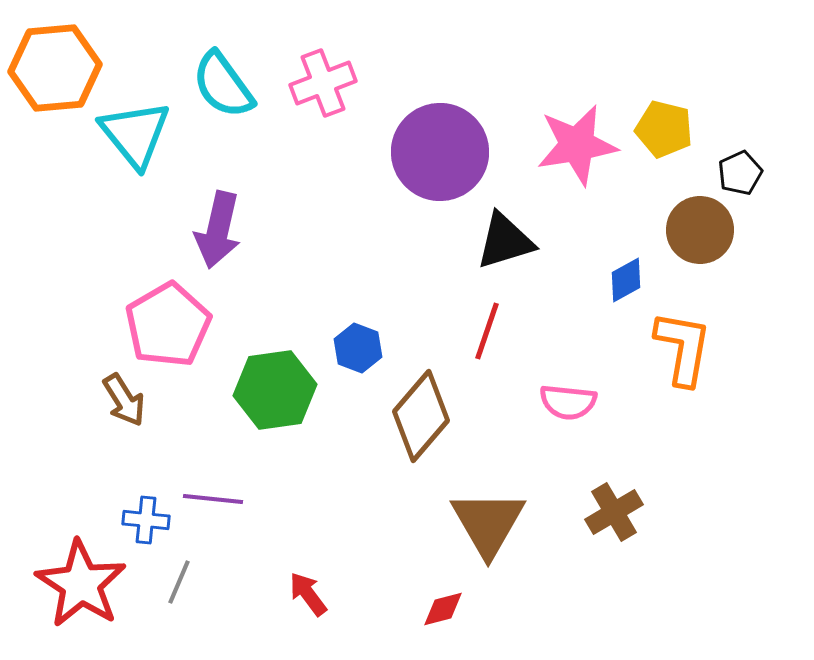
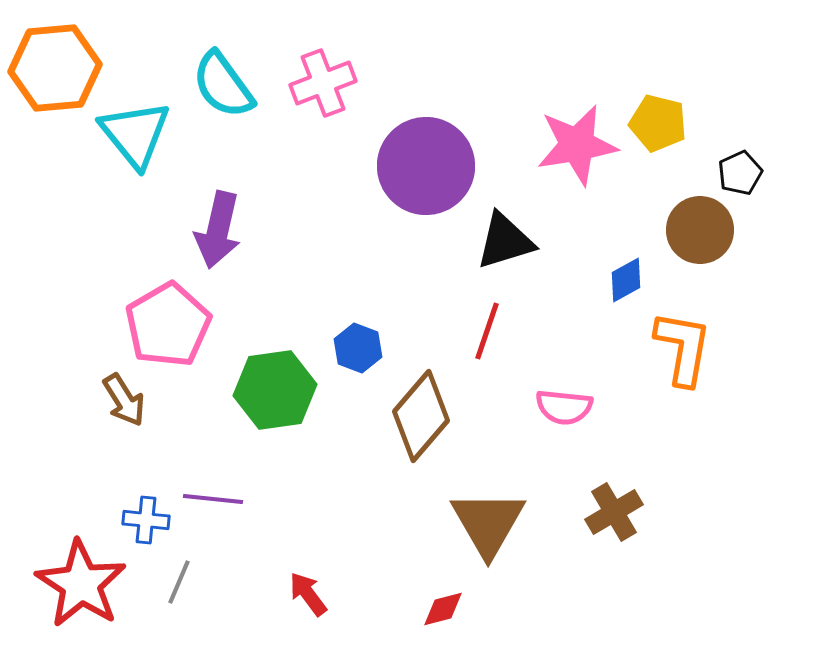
yellow pentagon: moved 6 px left, 6 px up
purple circle: moved 14 px left, 14 px down
pink semicircle: moved 4 px left, 5 px down
